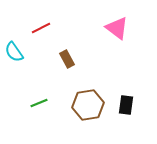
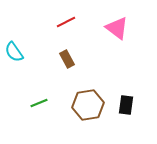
red line: moved 25 px right, 6 px up
